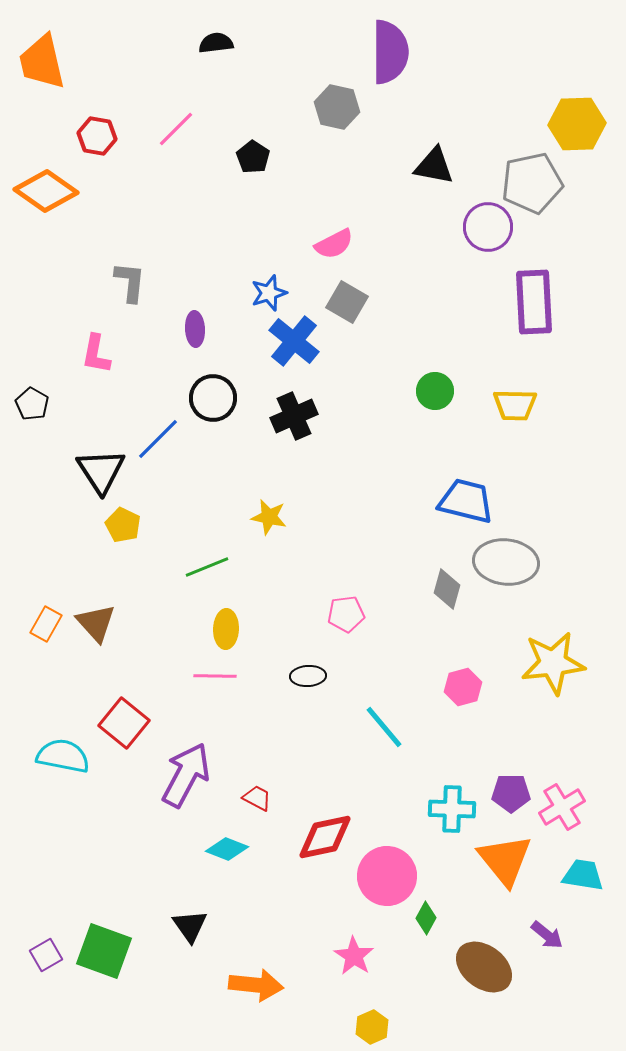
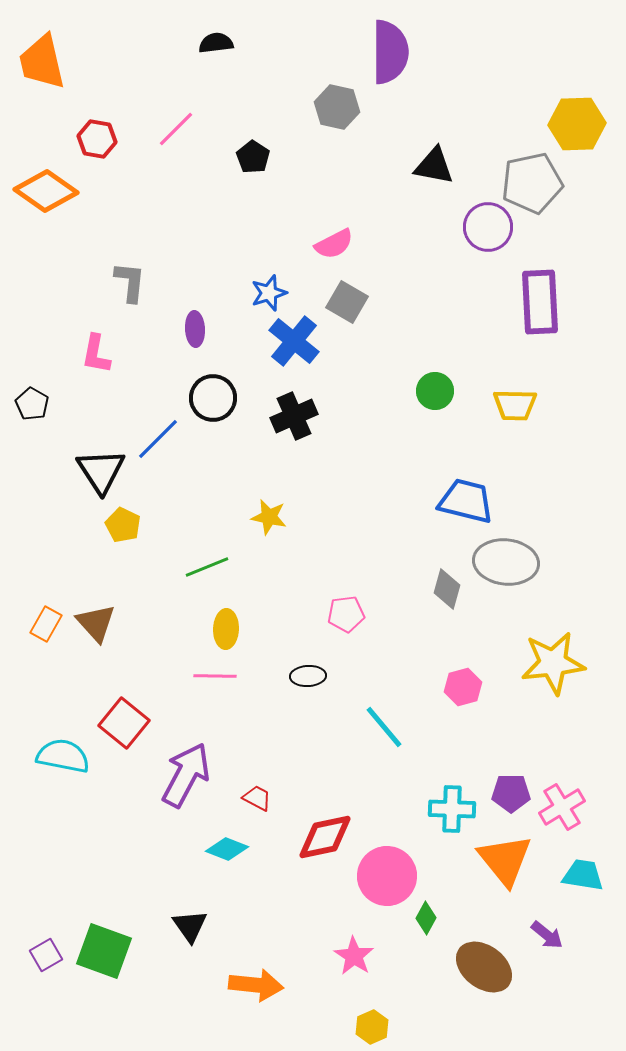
red hexagon at (97, 136): moved 3 px down
purple rectangle at (534, 302): moved 6 px right
